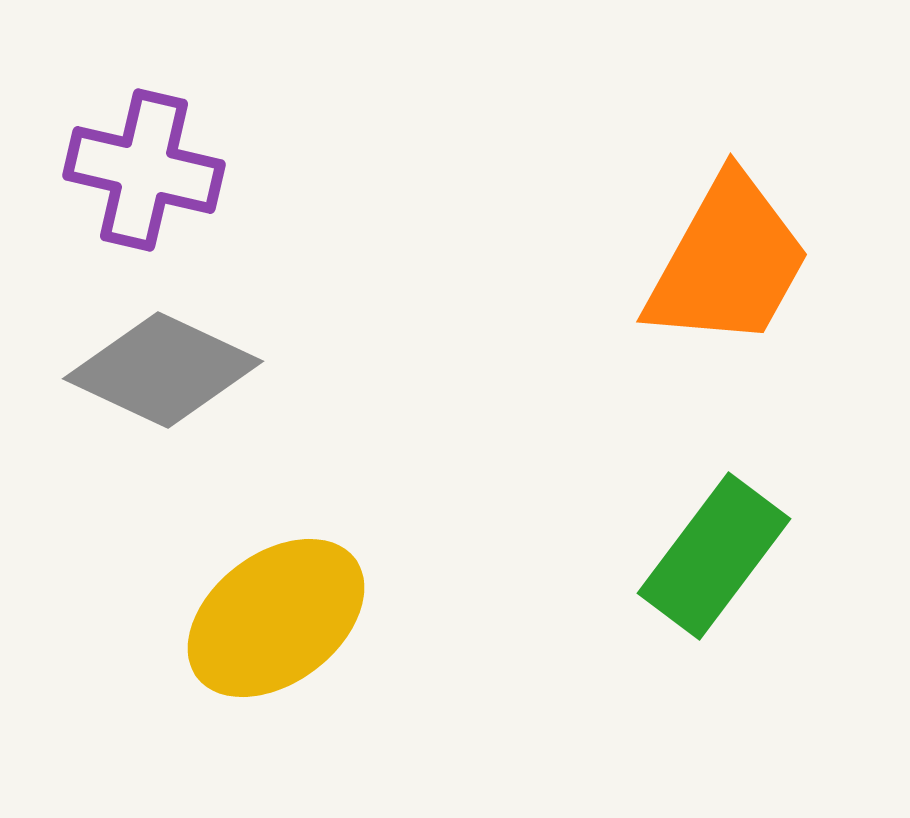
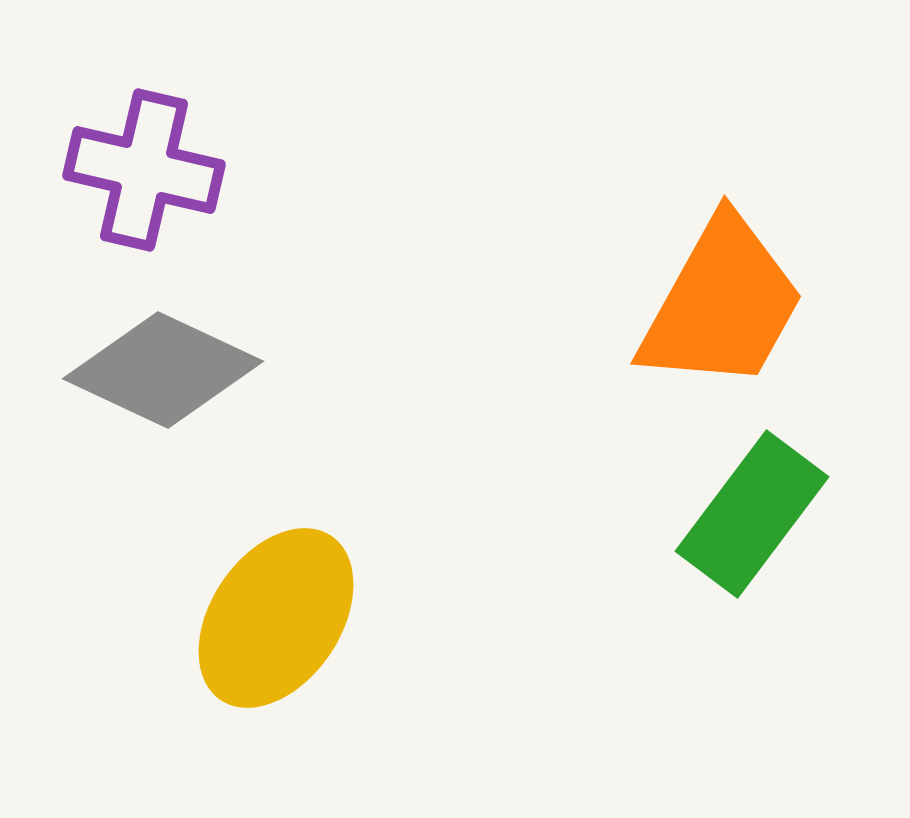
orange trapezoid: moved 6 px left, 42 px down
green rectangle: moved 38 px right, 42 px up
yellow ellipse: rotated 19 degrees counterclockwise
